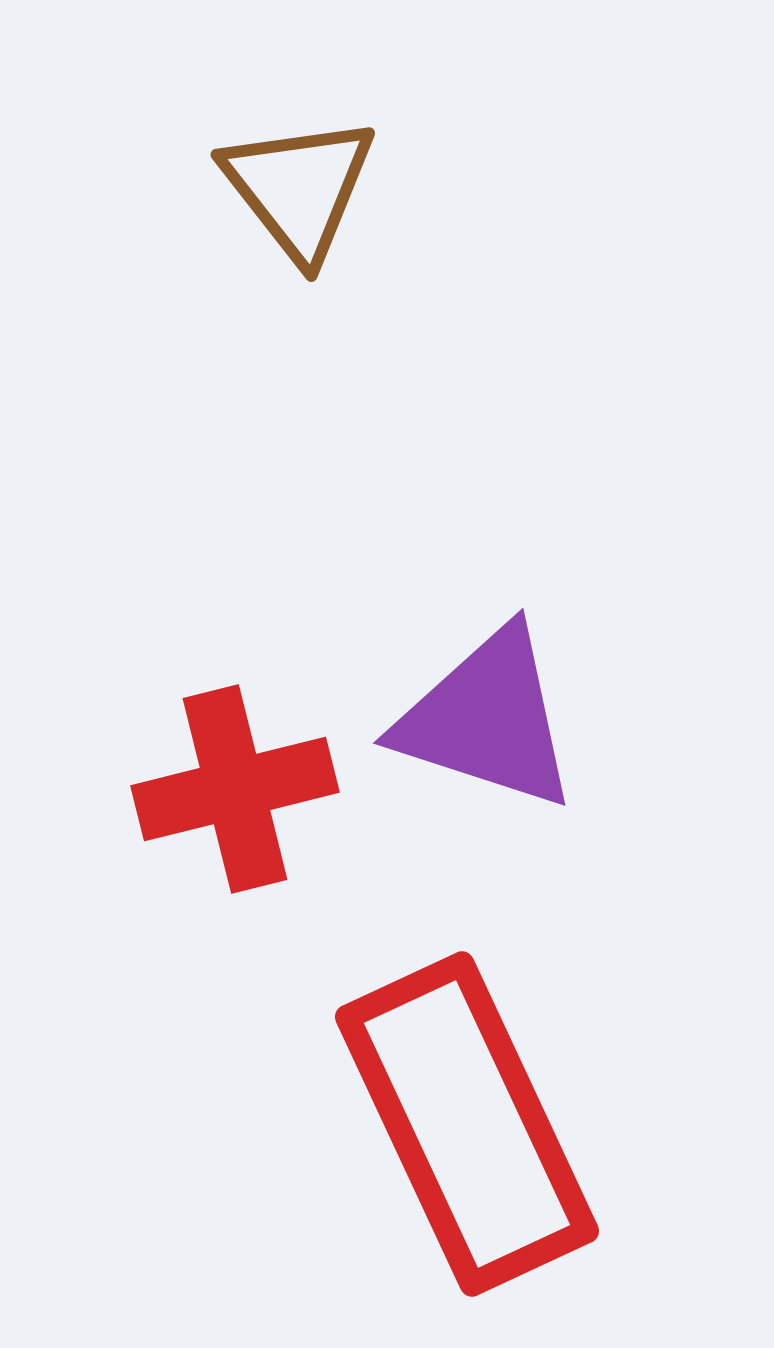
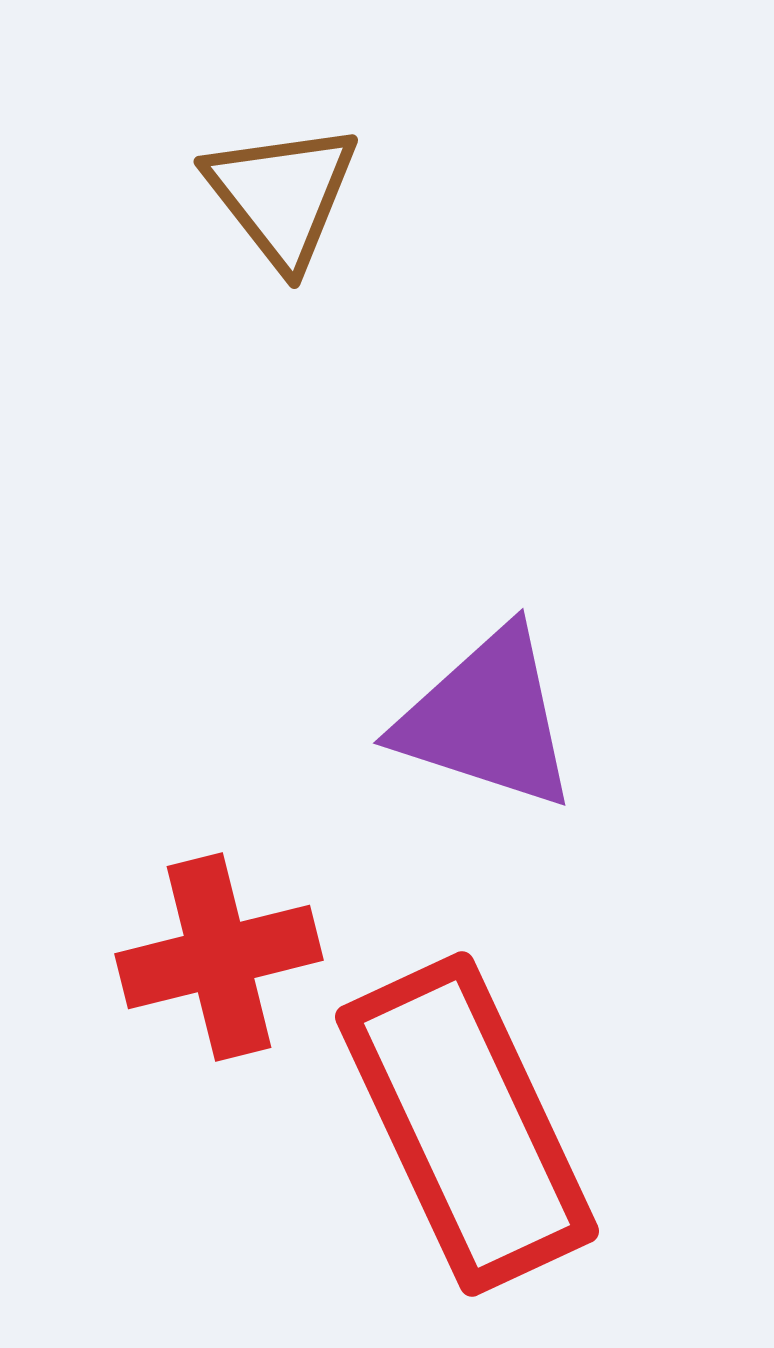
brown triangle: moved 17 px left, 7 px down
red cross: moved 16 px left, 168 px down
